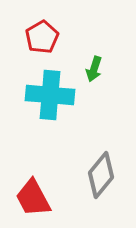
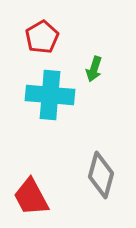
gray diamond: rotated 24 degrees counterclockwise
red trapezoid: moved 2 px left, 1 px up
